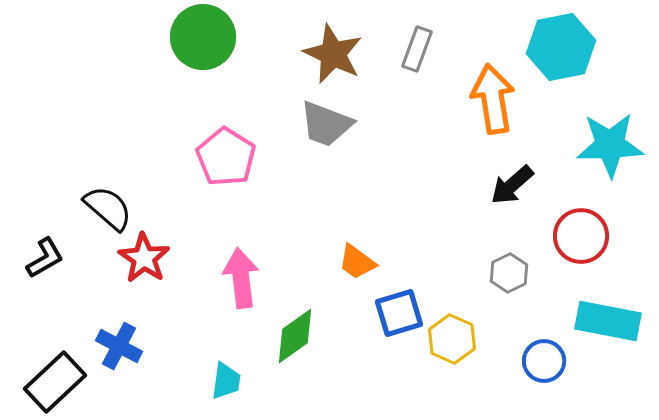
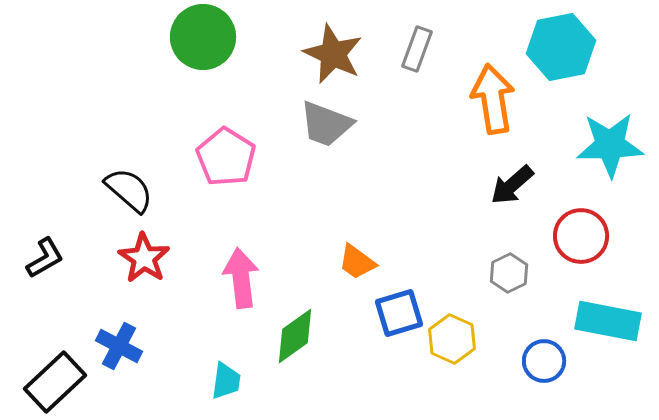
black semicircle: moved 21 px right, 18 px up
